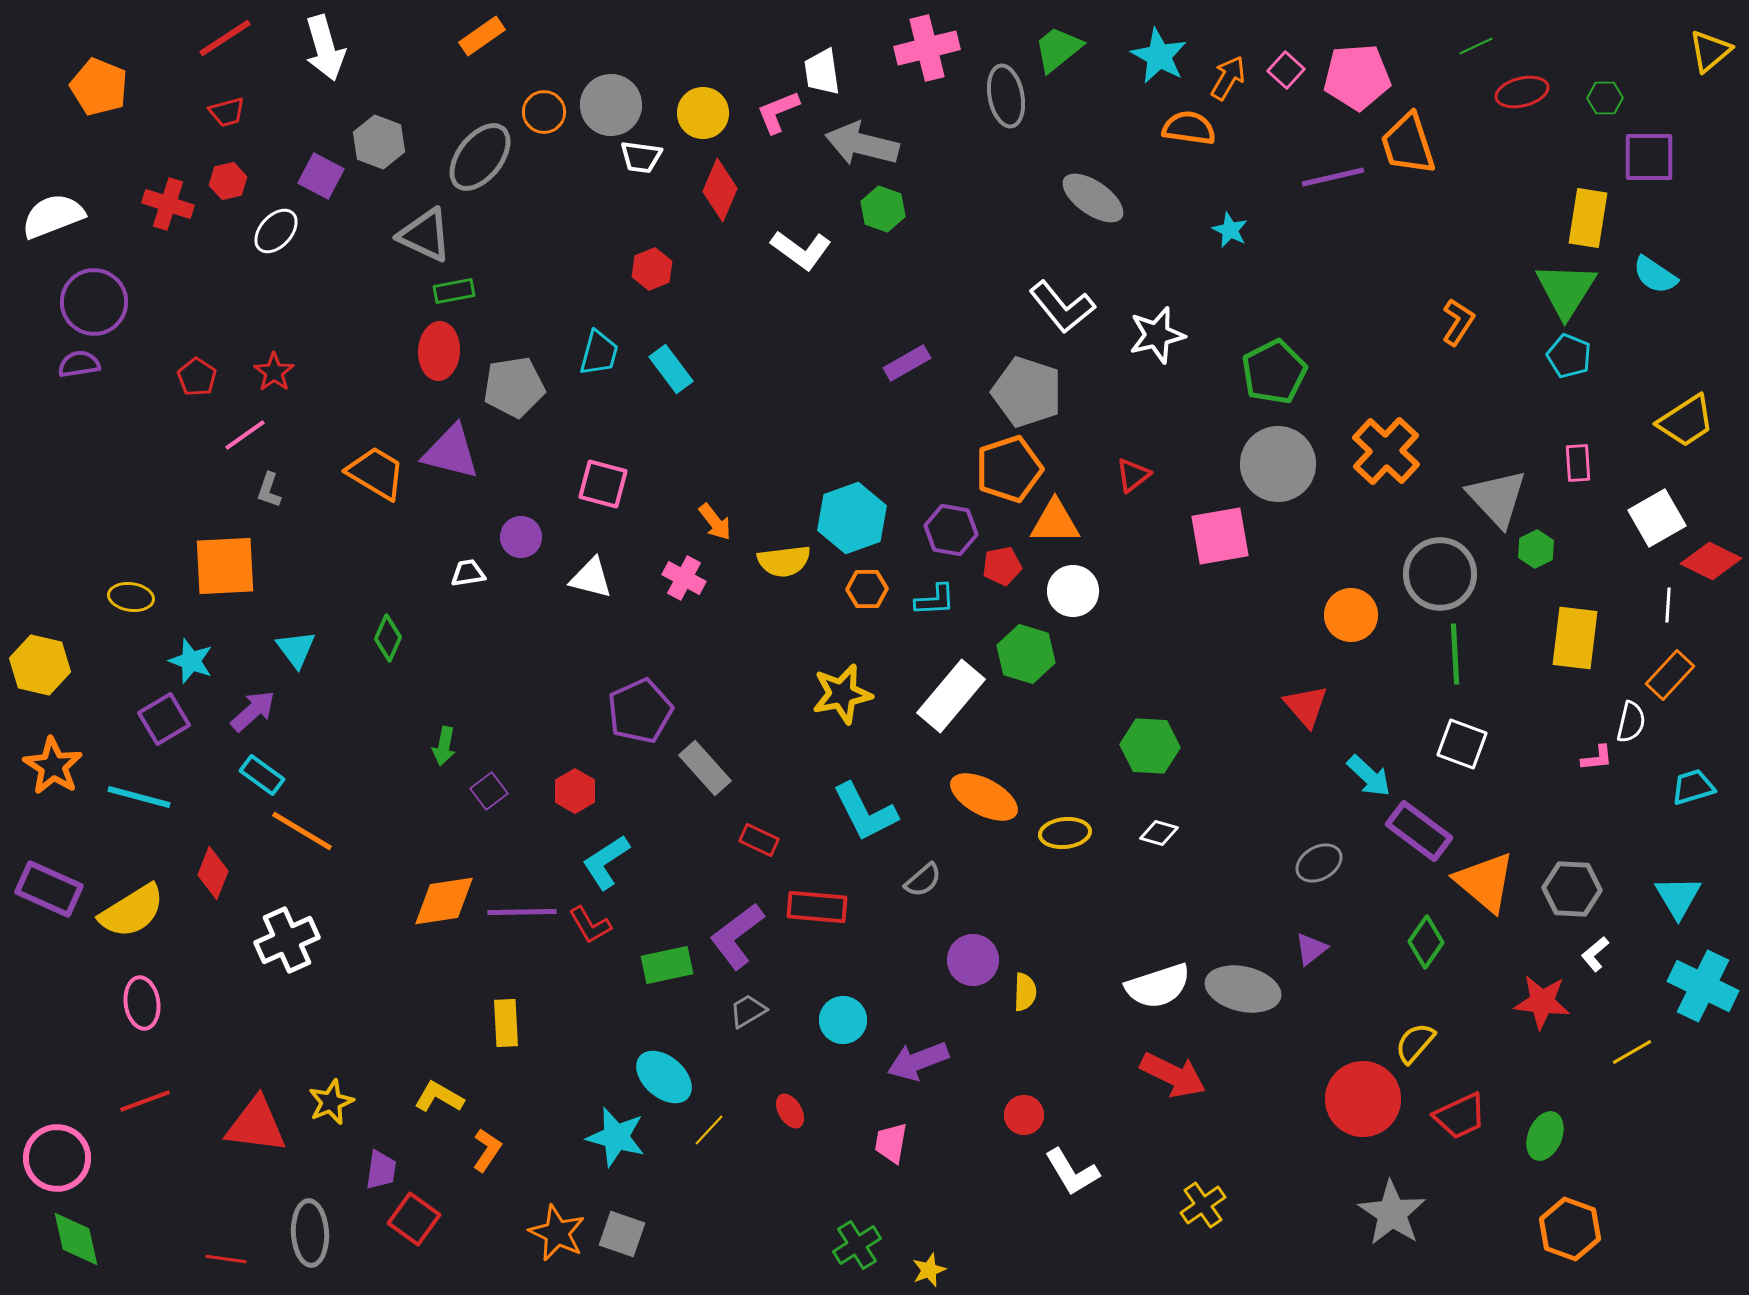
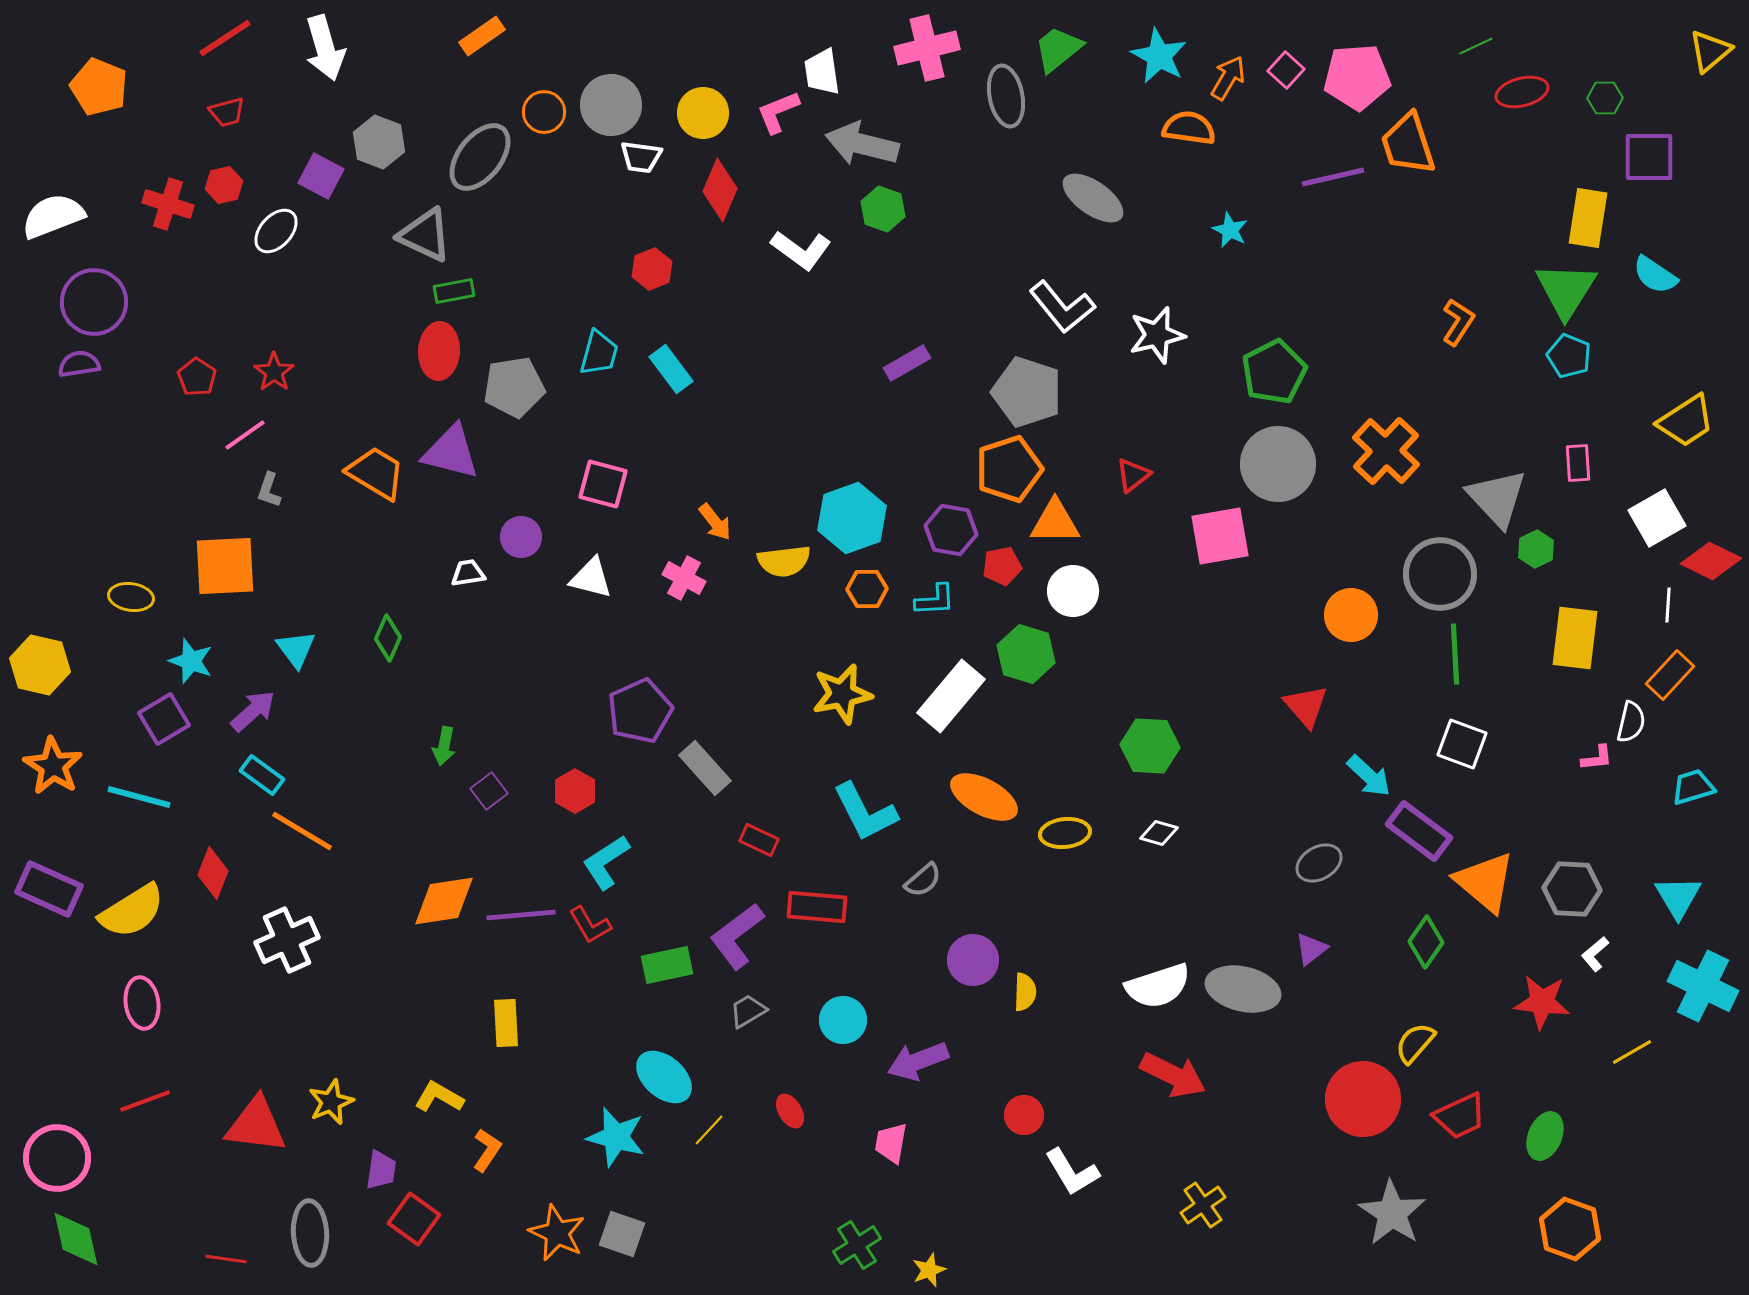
red hexagon at (228, 181): moved 4 px left, 4 px down
purple line at (522, 912): moved 1 px left, 3 px down; rotated 4 degrees counterclockwise
